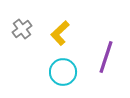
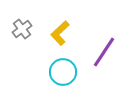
purple line: moved 2 px left, 5 px up; rotated 16 degrees clockwise
